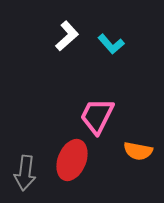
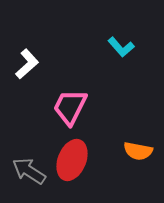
white L-shape: moved 40 px left, 28 px down
cyan L-shape: moved 10 px right, 3 px down
pink trapezoid: moved 27 px left, 9 px up
gray arrow: moved 4 px right, 2 px up; rotated 116 degrees clockwise
